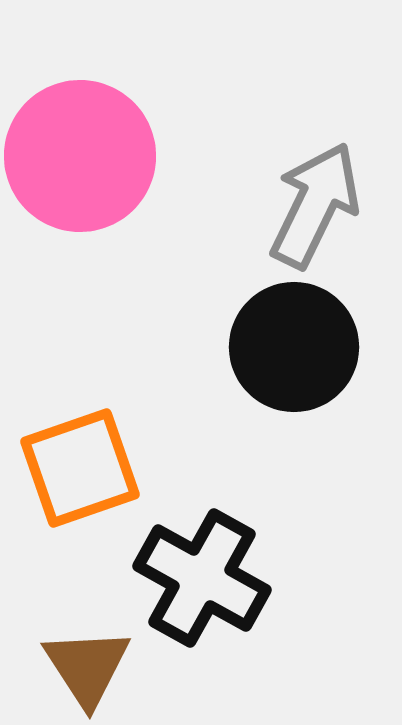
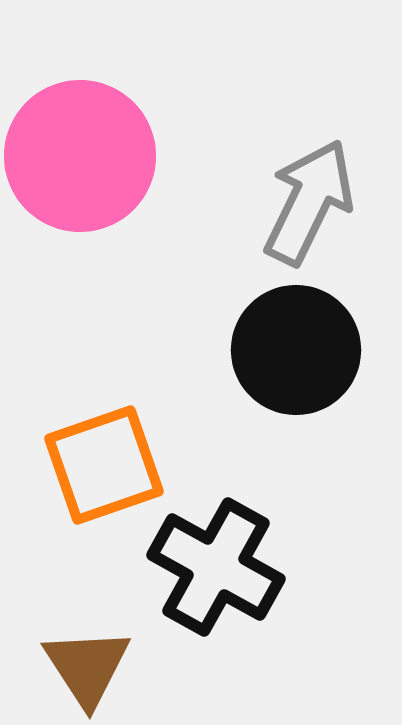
gray arrow: moved 6 px left, 3 px up
black circle: moved 2 px right, 3 px down
orange square: moved 24 px right, 3 px up
black cross: moved 14 px right, 11 px up
